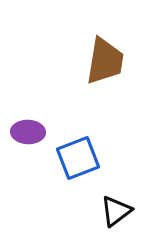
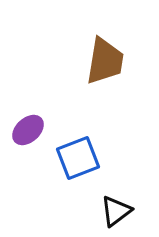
purple ellipse: moved 2 px up; rotated 44 degrees counterclockwise
